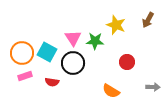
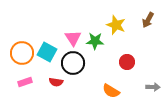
pink rectangle: moved 6 px down
red semicircle: moved 4 px right
